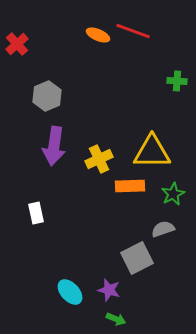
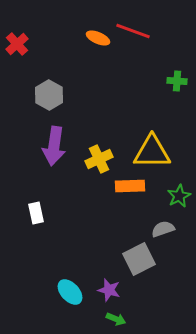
orange ellipse: moved 3 px down
gray hexagon: moved 2 px right, 1 px up; rotated 8 degrees counterclockwise
green star: moved 6 px right, 2 px down
gray square: moved 2 px right, 1 px down
